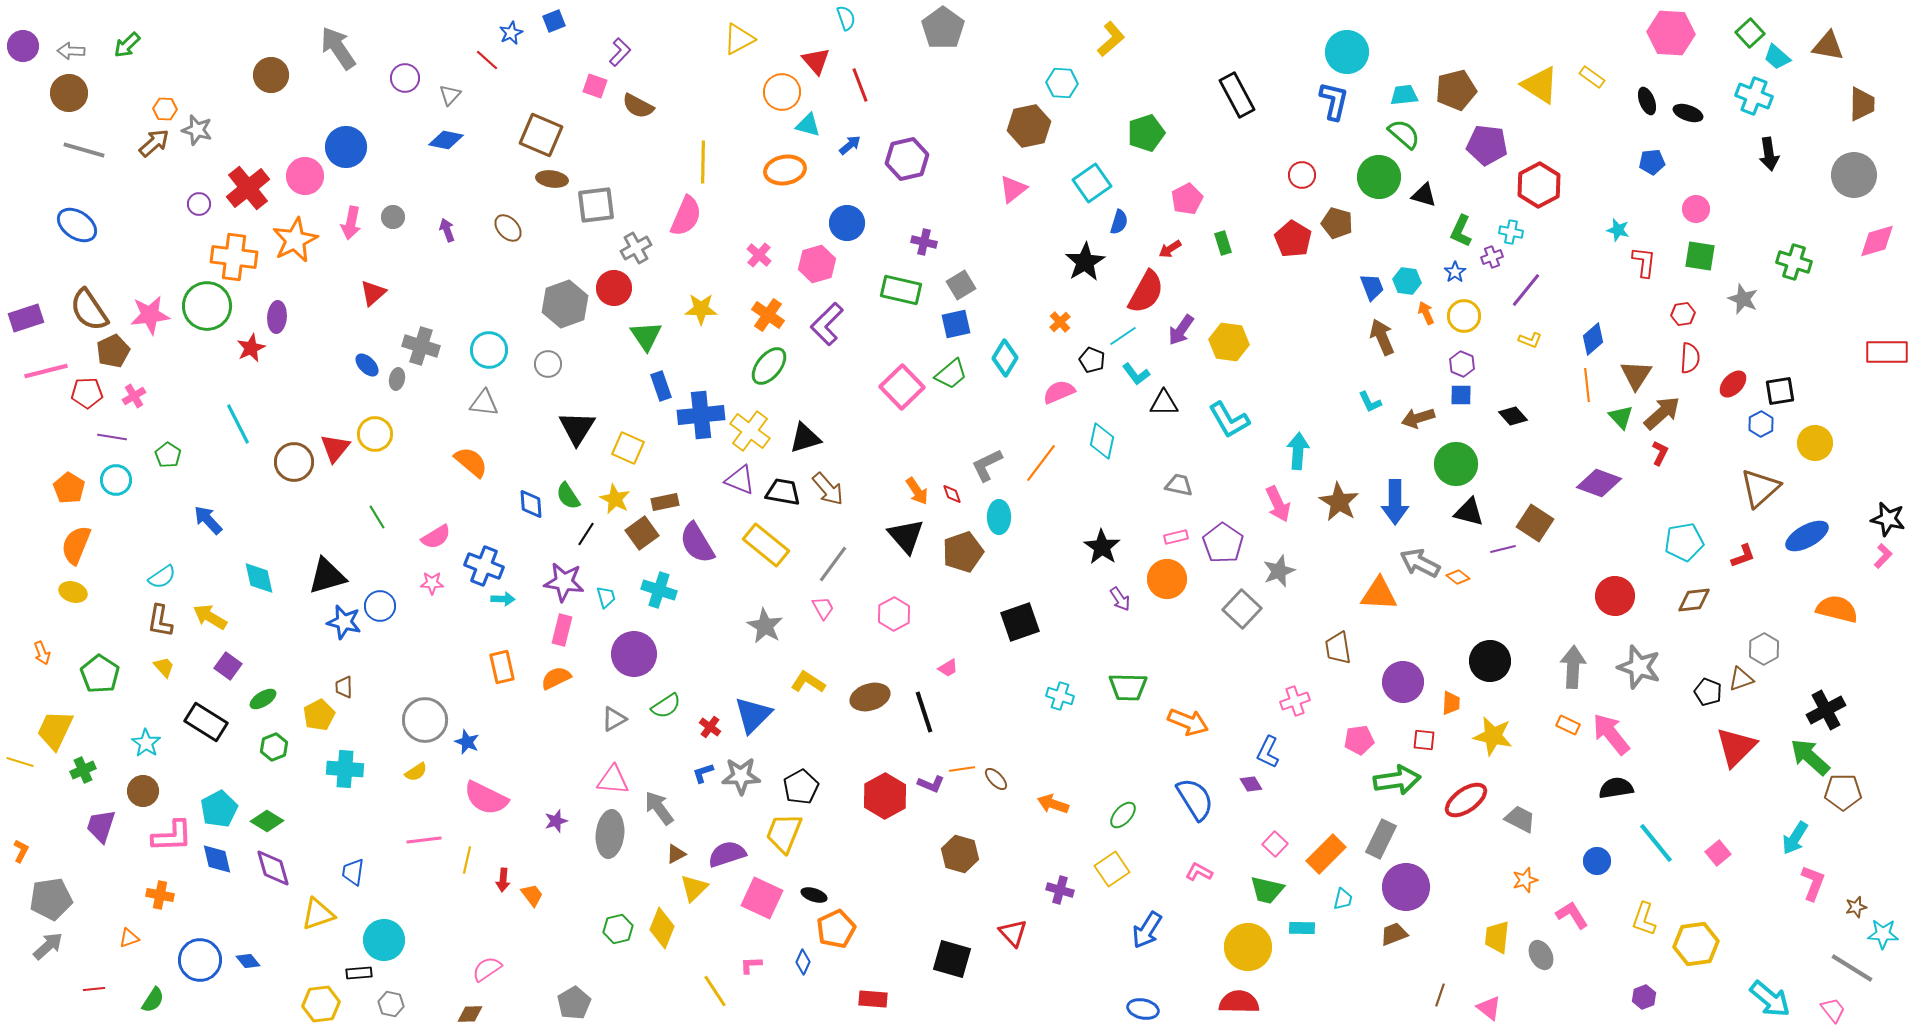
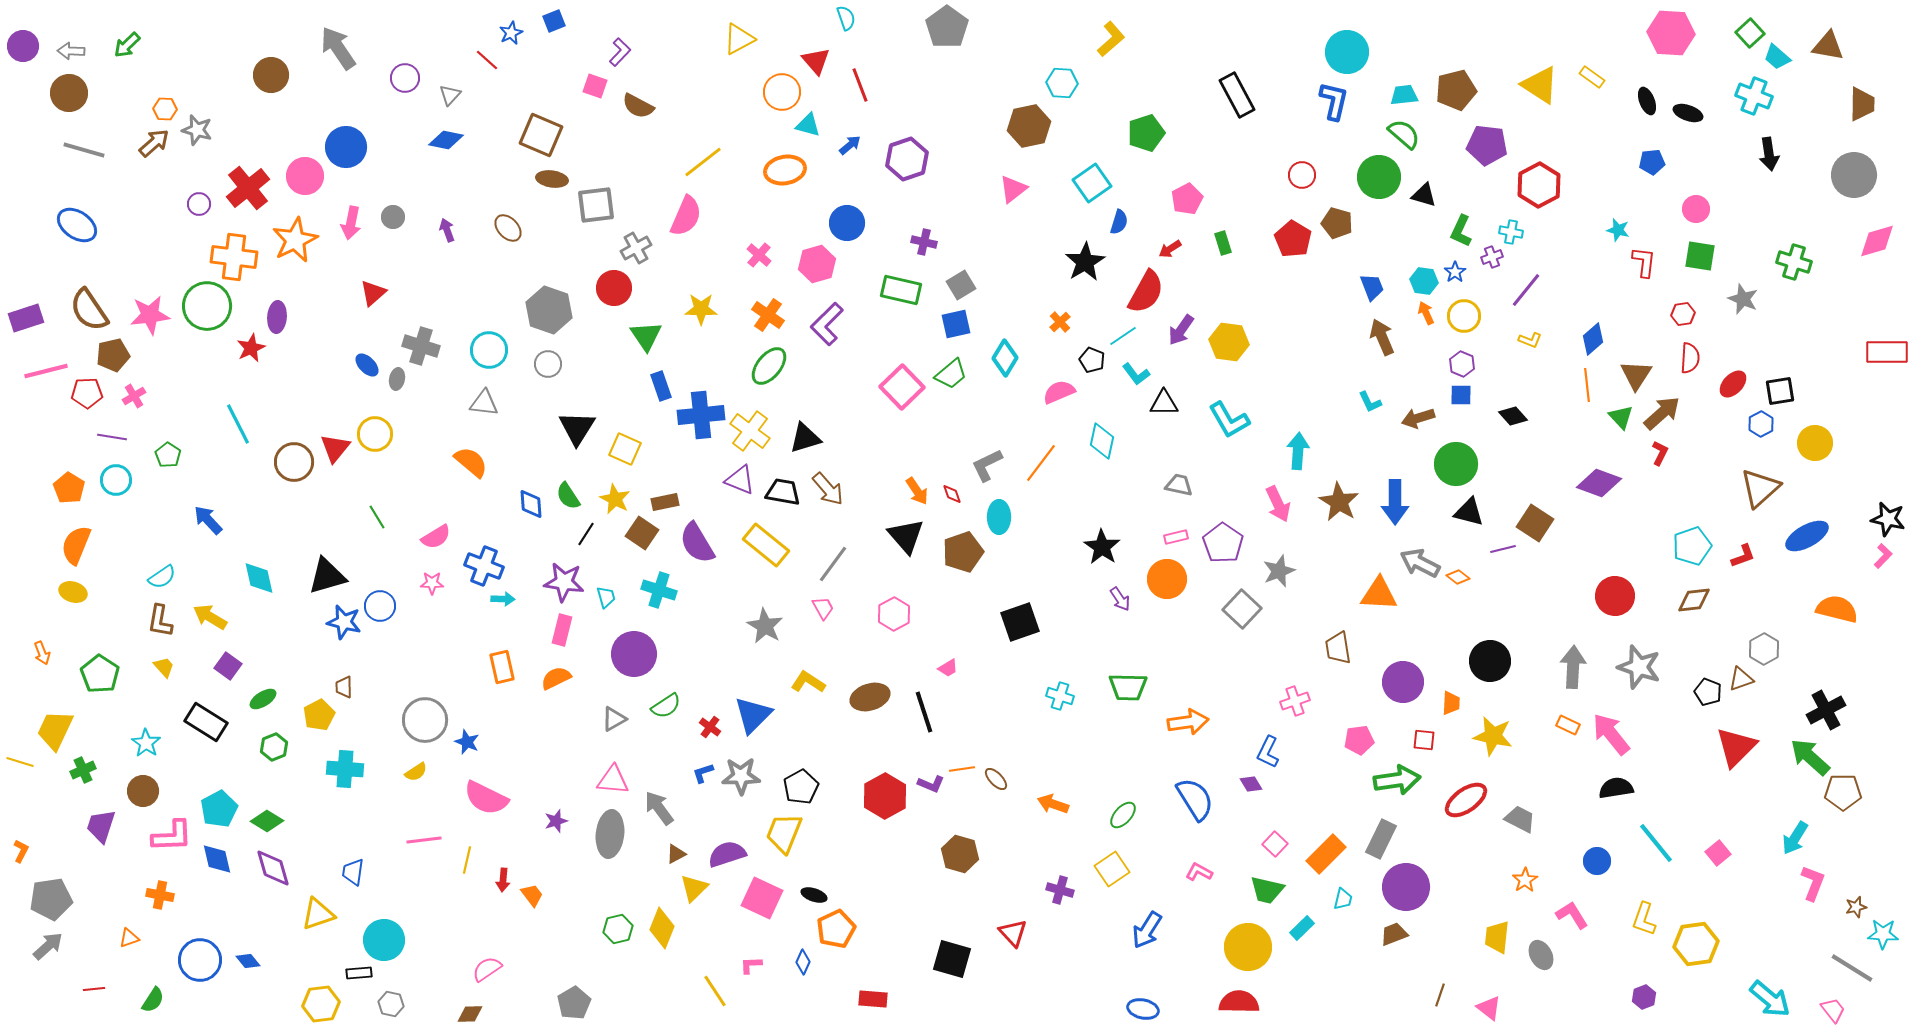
gray pentagon at (943, 28): moved 4 px right, 1 px up
purple hexagon at (907, 159): rotated 6 degrees counterclockwise
yellow line at (703, 162): rotated 51 degrees clockwise
cyan hexagon at (1407, 281): moved 17 px right
gray hexagon at (565, 304): moved 16 px left, 6 px down; rotated 21 degrees counterclockwise
brown pentagon at (113, 351): moved 4 px down; rotated 12 degrees clockwise
yellow square at (628, 448): moved 3 px left, 1 px down
brown square at (642, 533): rotated 20 degrees counterclockwise
cyan pentagon at (1684, 542): moved 8 px right, 4 px down; rotated 9 degrees counterclockwise
orange arrow at (1188, 722): rotated 30 degrees counterclockwise
orange star at (1525, 880): rotated 15 degrees counterclockwise
cyan rectangle at (1302, 928): rotated 45 degrees counterclockwise
